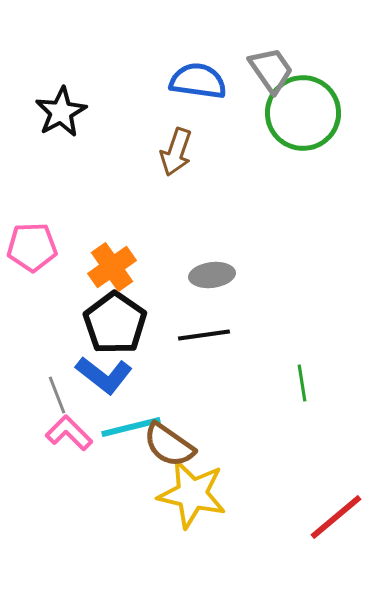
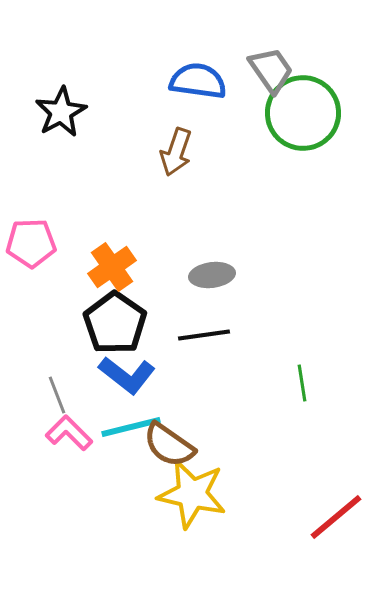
pink pentagon: moved 1 px left, 4 px up
blue L-shape: moved 23 px right
